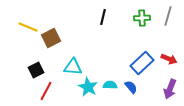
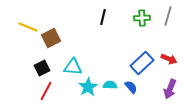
black square: moved 6 px right, 2 px up
cyan star: rotated 12 degrees clockwise
